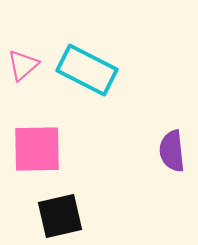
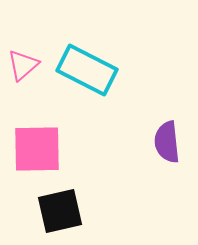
purple semicircle: moved 5 px left, 9 px up
black square: moved 5 px up
